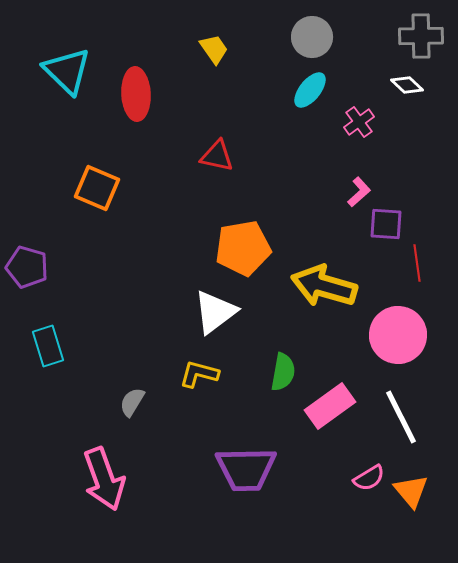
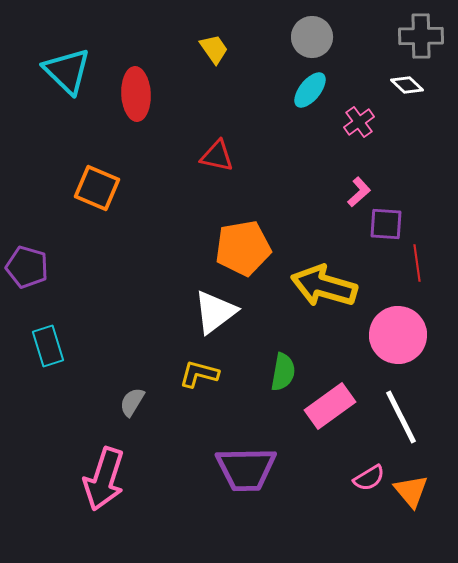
pink arrow: rotated 38 degrees clockwise
